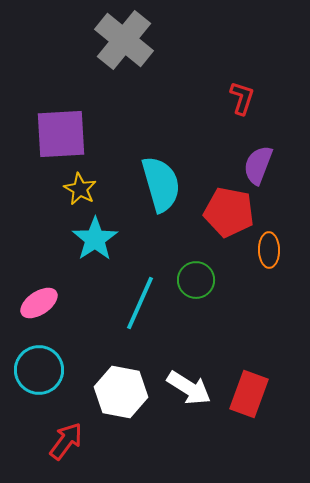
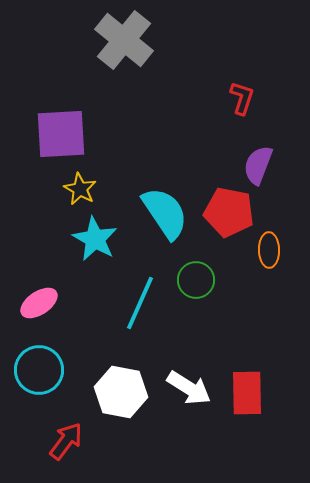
cyan semicircle: moved 4 px right, 29 px down; rotated 18 degrees counterclockwise
cyan star: rotated 9 degrees counterclockwise
red rectangle: moved 2 px left, 1 px up; rotated 21 degrees counterclockwise
